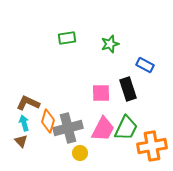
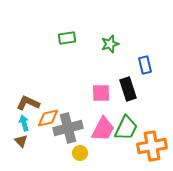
blue rectangle: rotated 48 degrees clockwise
orange diamond: moved 3 px up; rotated 60 degrees clockwise
